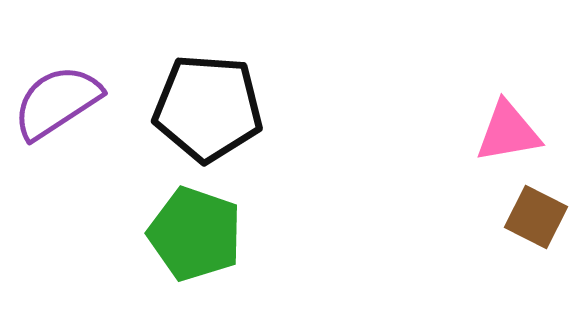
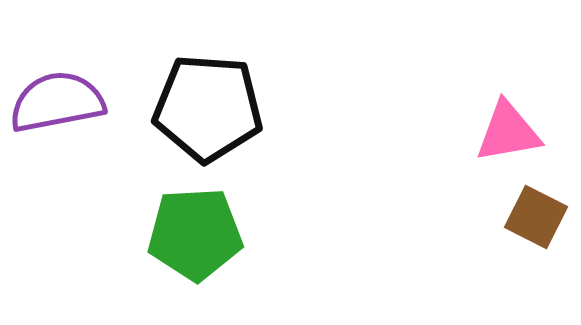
purple semicircle: rotated 22 degrees clockwise
green pentagon: rotated 22 degrees counterclockwise
